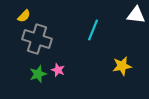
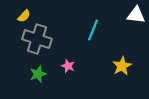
yellow star: rotated 18 degrees counterclockwise
pink star: moved 10 px right, 4 px up
